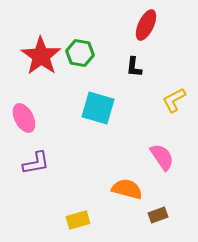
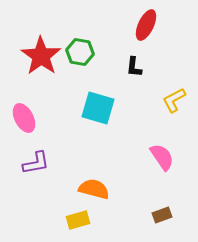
green hexagon: moved 1 px up
orange semicircle: moved 33 px left
brown rectangle: moved 4 px right
